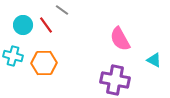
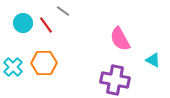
gray line: moved 1 px right, 1 px down
cyan circle: moved 2 px up
cyan cross: moved 11 px down; rotated 30 degrees clockwise
cyan triangle: moved 1 px left
